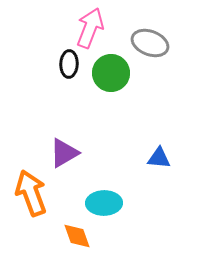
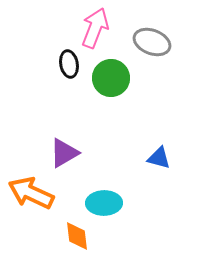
pink arrow: moved 5 px right
gray ellipse: moved 2 px right, 1 px up
black ellipse: rotated 12 degrees counterclockwise
green circle: moved 5 px down
blue triangle: rotated 10 degrees clockwise
orange arrow: rotated 45 degrees counterclockwise
orange diamond: rotated 12 degrees clockwise
